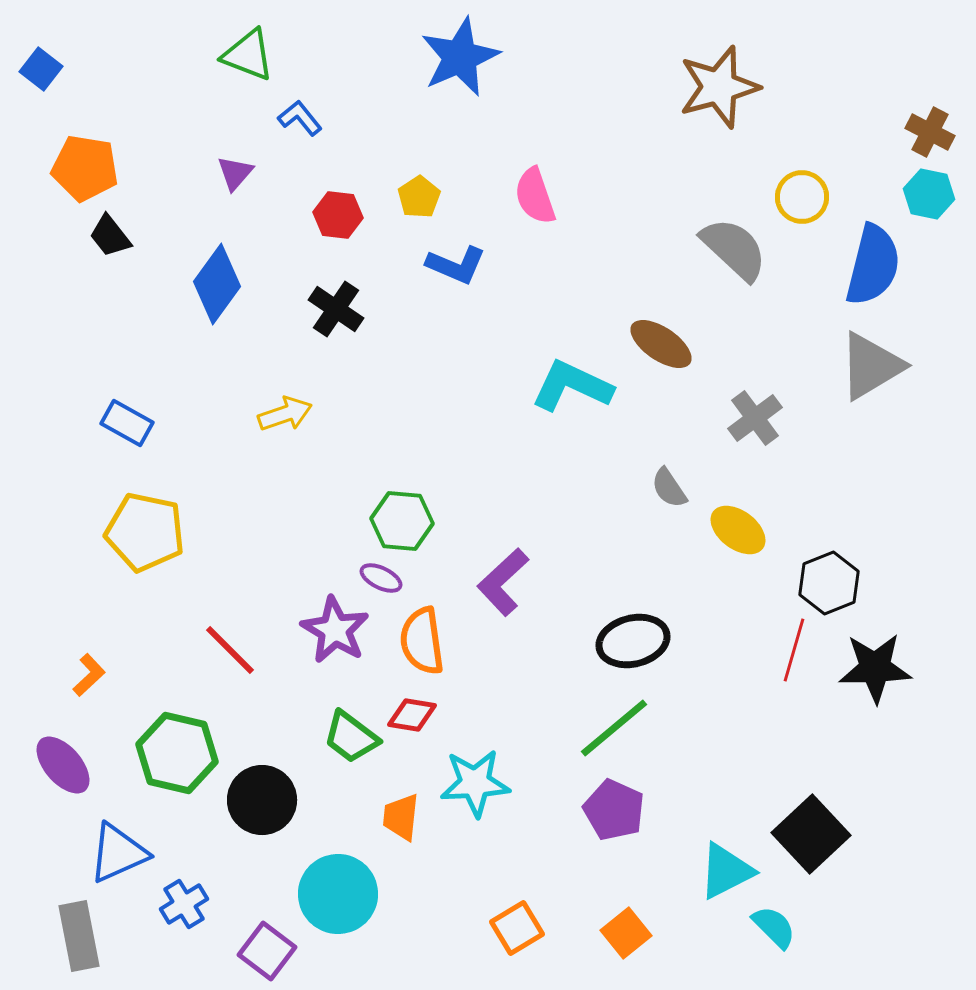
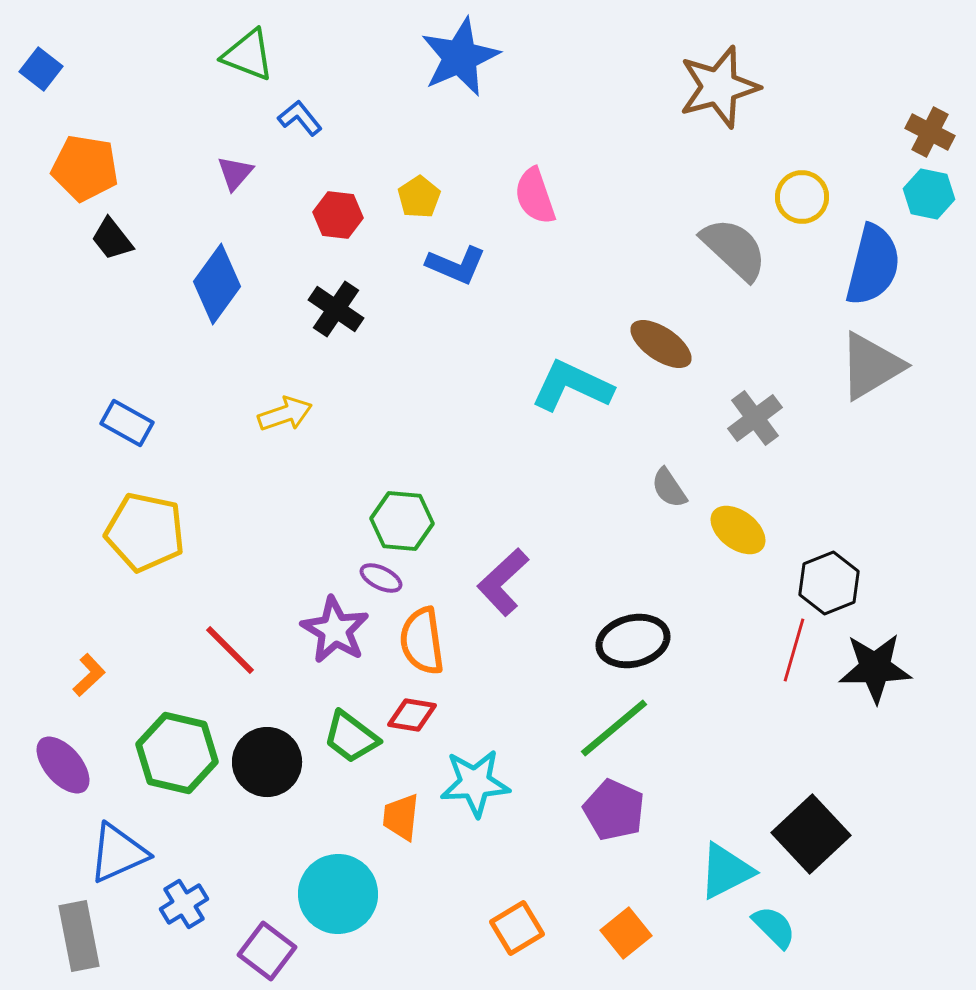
black trapezoid at (110, 236): moved 2 px right, 3 px down
black circle at (262, 800): moved 5 px right, 38 px up
